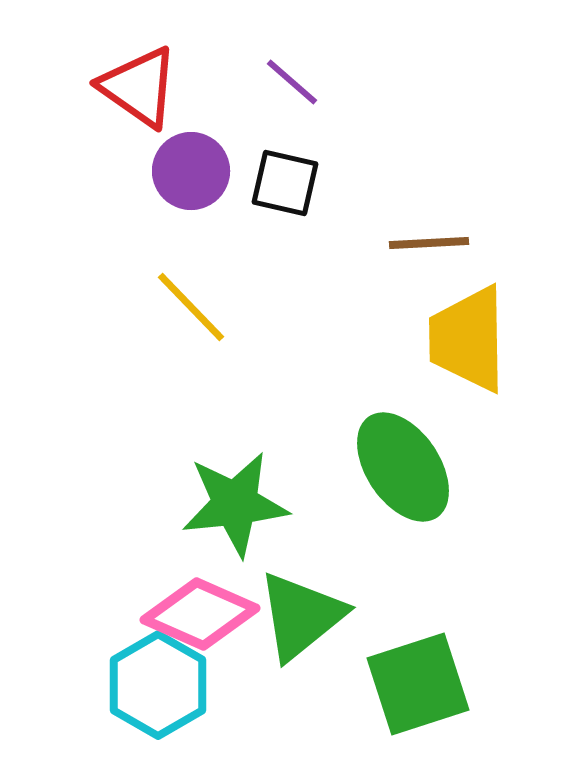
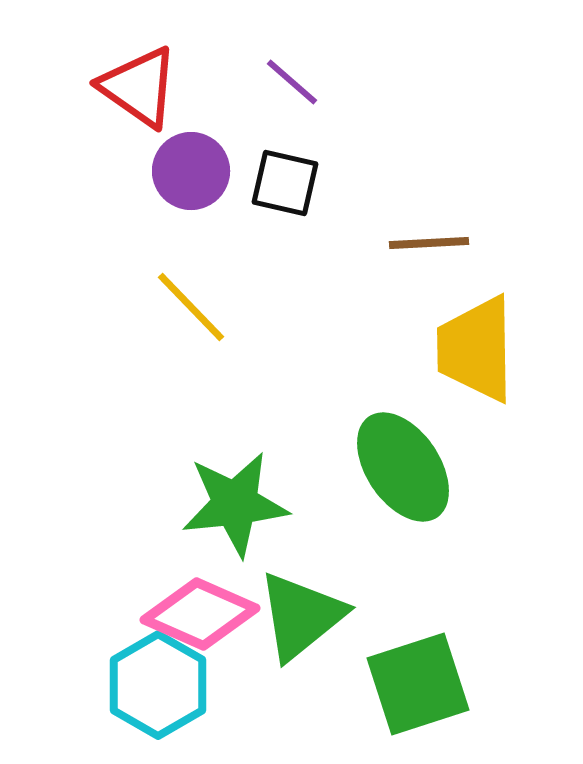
yellow trapezoid: moved 8 px right, 10 px down
